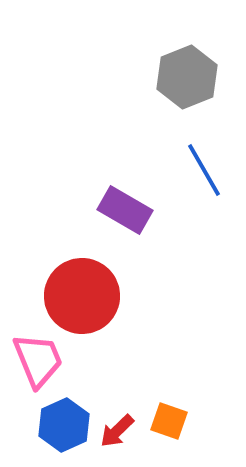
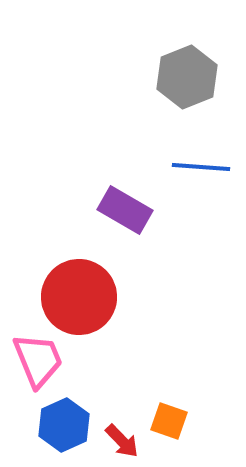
blue line: moved 3 px left, 3 px up; rotated 56 degrees counterclockwise
red circle: moved 3 px left, 1 px down
red arrow: moved 5 px right, 10 px down; rotated 90 degrees counterclockwise
